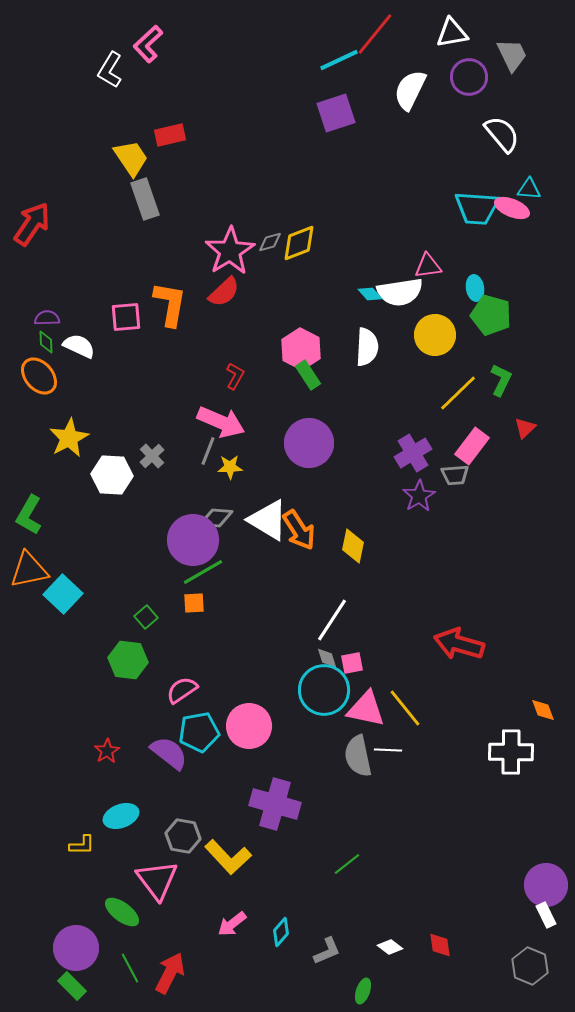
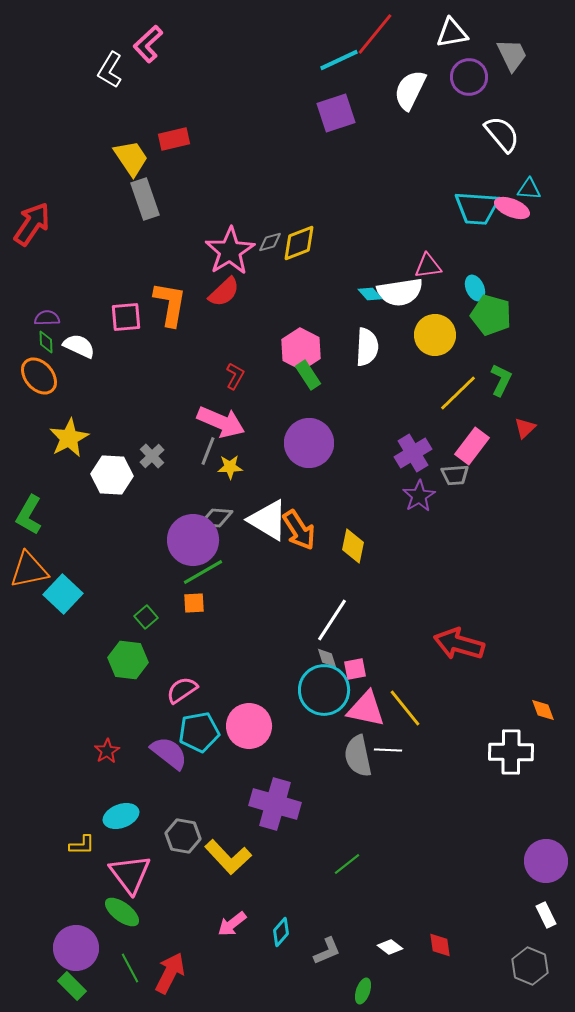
red rectangle at (170, 135): moved 4 px right, 4 px down
cyan ellipse at (475, 288): rotated 15 degrees counterclockwise
pink square at (352, 663): moved 3 px right, 6 px down
pink triangle at (157, 880): moved 27 px left, 6 px up
purple circle at (546, 885): moved 24 px up
